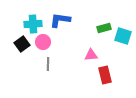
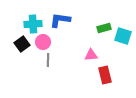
gray line: moved 4 px up
